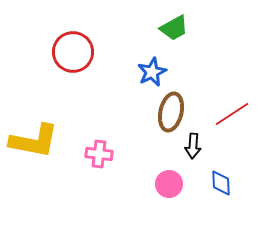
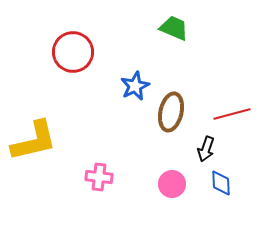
green trapezoid: rotated 128 degrees counterclockwise
blue star: moved 17 px left, 14 px down
red line: rotated 18 degrees clockwise
yellow L-shape: rotated 24 degrees counterclockwise
black arrow: moved 13 px right, 3 px down; rotated 15 degrees clockwise
pink cross: moved 23 px down
pink circle: moved 3 px right
